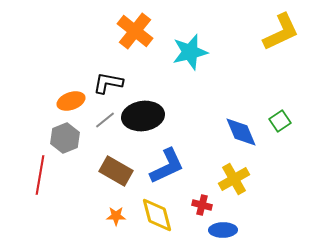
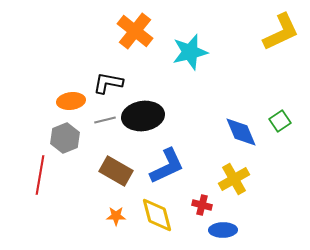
orange ellipse: rotated 12 degrees clockwise
gray line: rotated 25 degrees clockwise
